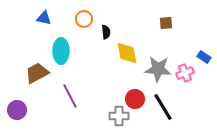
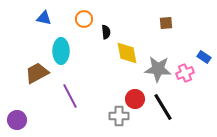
purple circle: moved 10 px down
